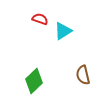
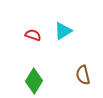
red semicircle: moved 7 px left, 16 px down
green diamond: rotated 15 degrees counterclockwise
